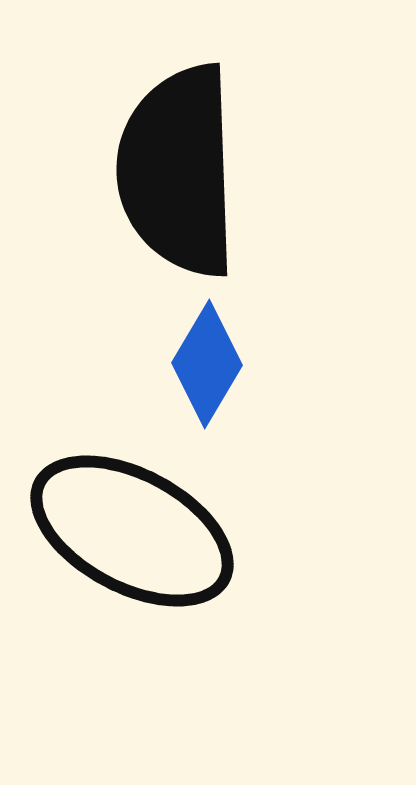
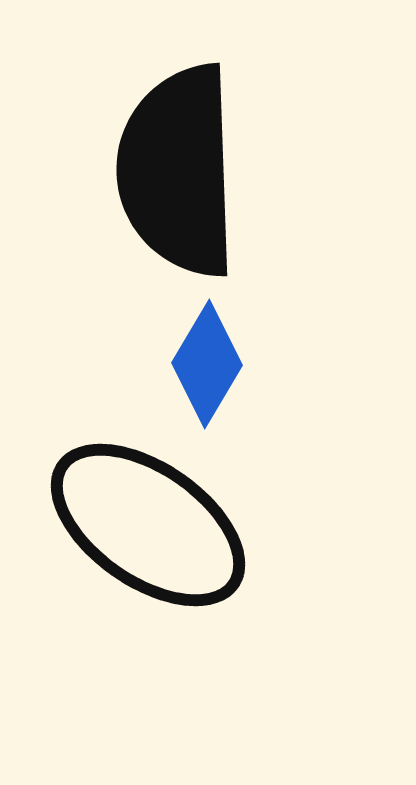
black ellipse: moved 16 px right, 6 px up; rotated 7 degrees clockwise
